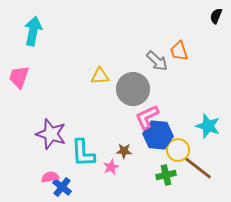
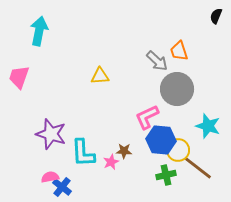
cyan arrow: moved 6 px right
gray circle: moved 44 px right
blue hexagon: moved 3 px right, 5 px down
pink star: moved 5 px up
